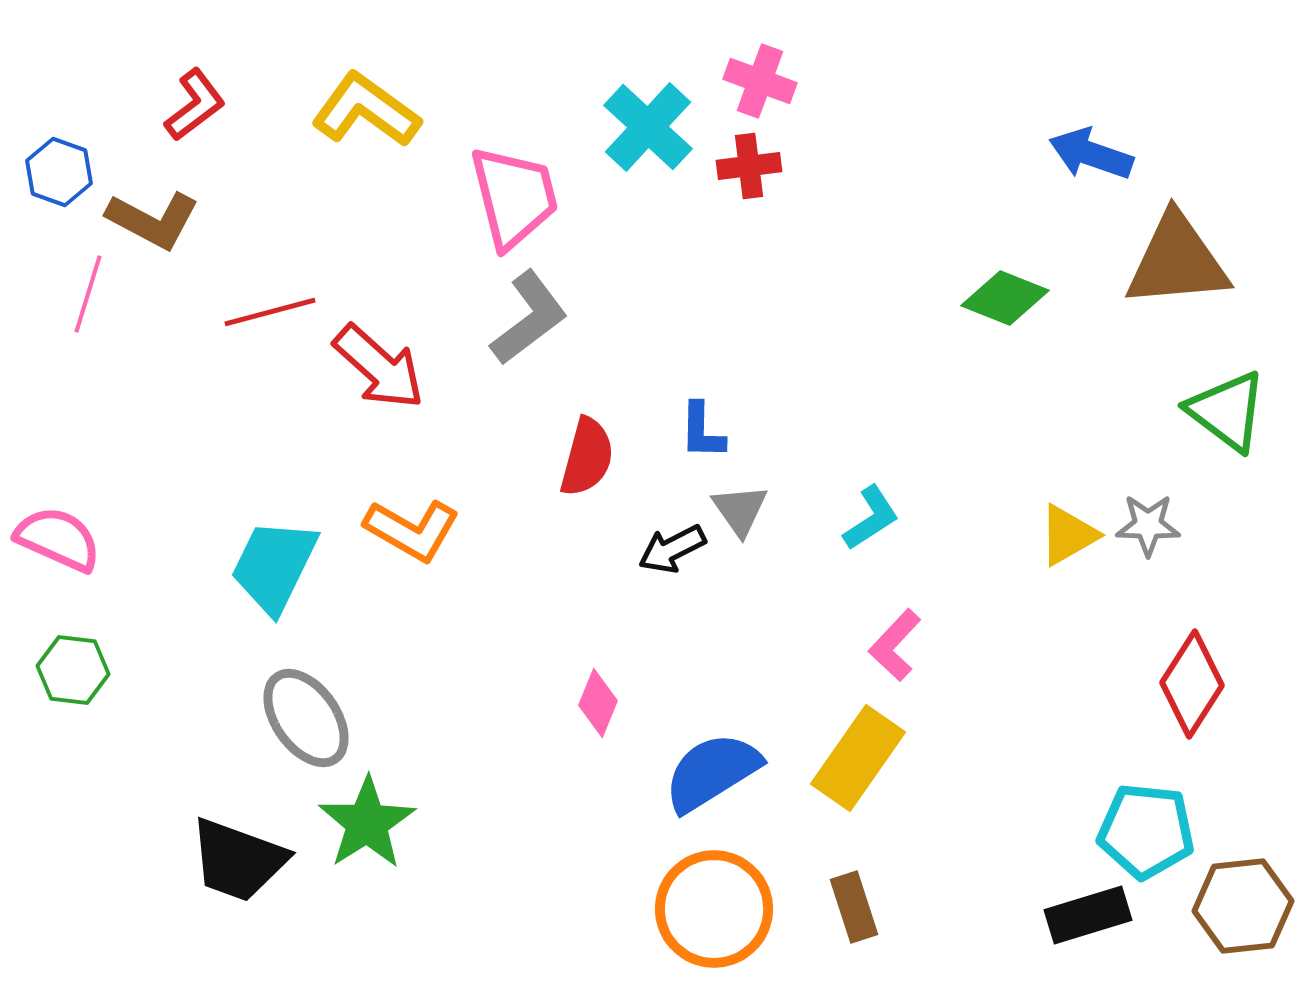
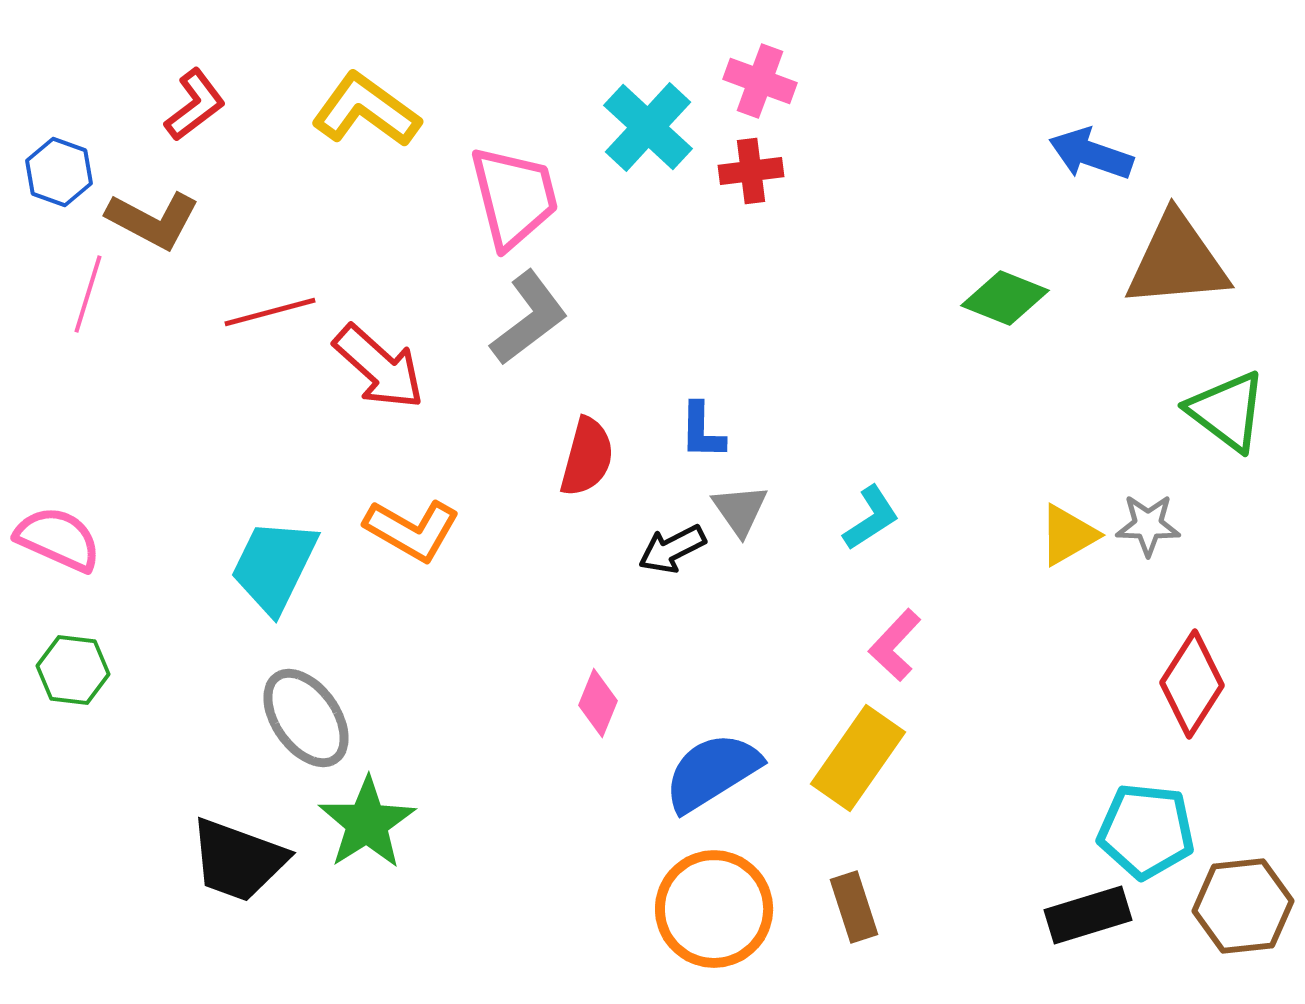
red cross: moved 2 px right, 5 px down
